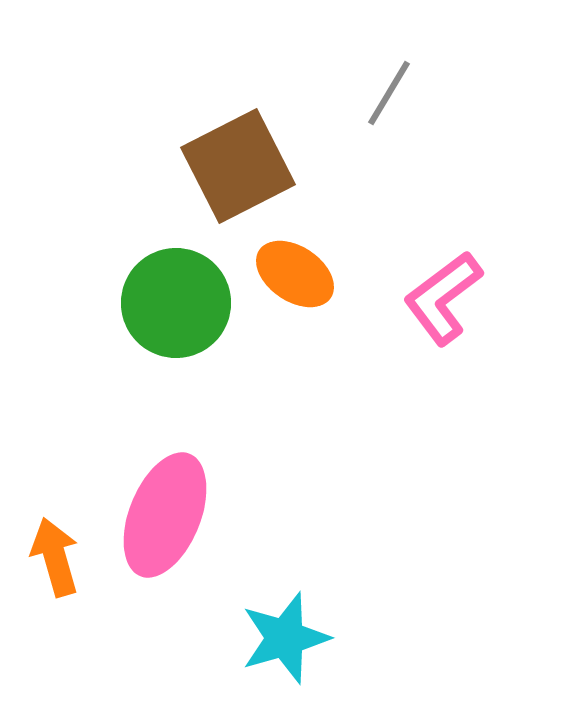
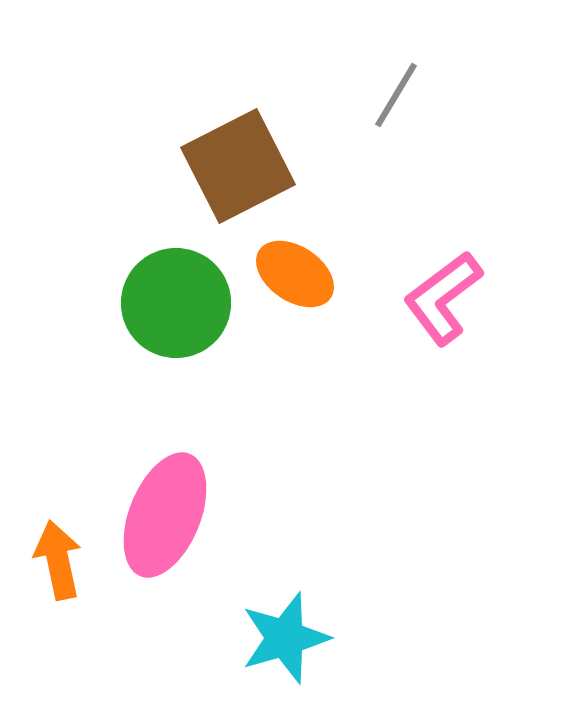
gray line: moved 7 px right, 2 px down
orange arrow: moved 3 px right, 3 px down; rotated 4 degrees clockwise
